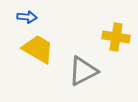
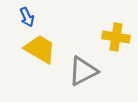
blue arrow: rotated 60 degrees clockwise
yellow trapezoid: moved 2 px right
